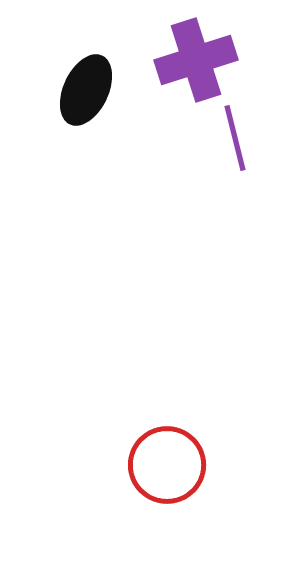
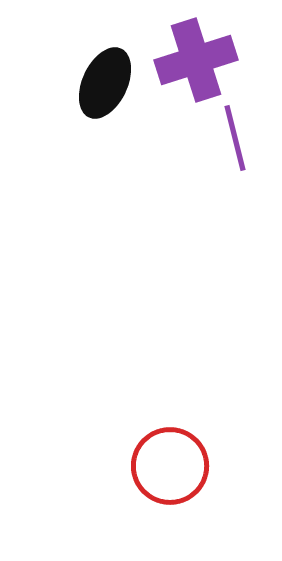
black ellipse: moved 19 px right, 7 px up
red circle: moved 3 px right, 1 px down
